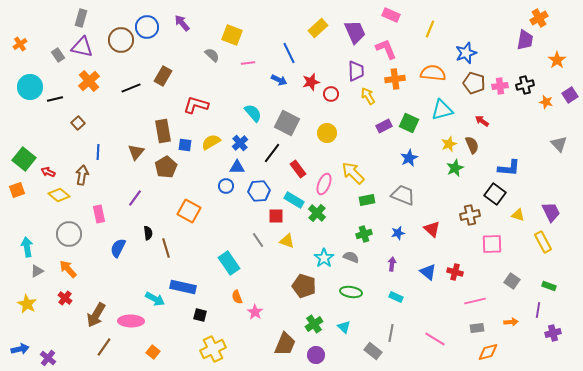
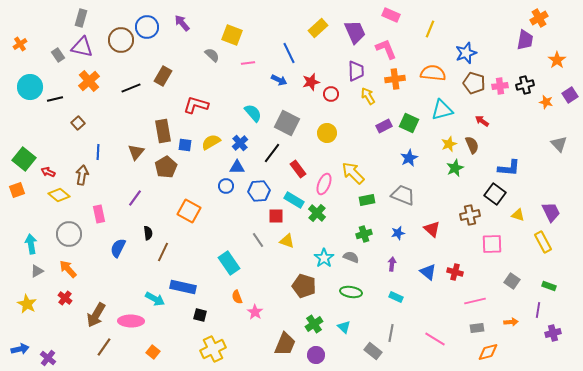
cyan arrow at (27, 247): moved 4 px right, 3 px up
brown line at (166, 248): moved 3 px left, 4 px down; rotated 42 degrees clockwise
